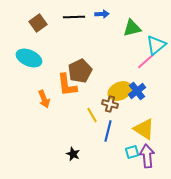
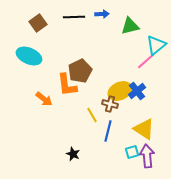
green triangle: moved 2 px left, 2 px up
cyan ellipse: moved 2 px up
orange arrow: rotated 30 degrees counterclockwise
